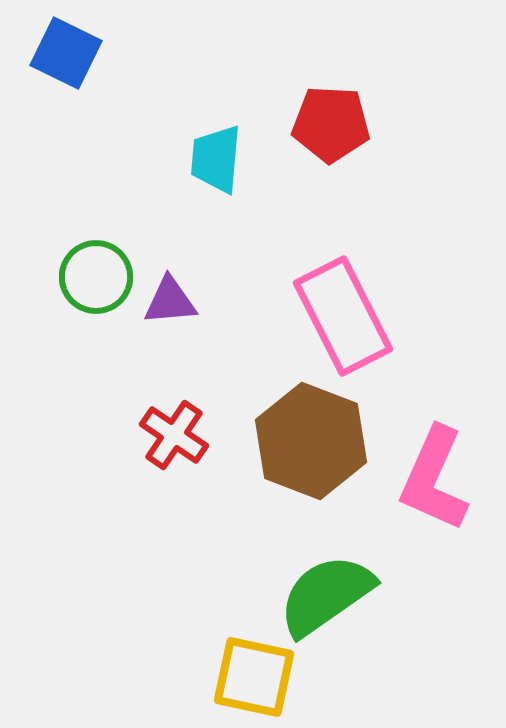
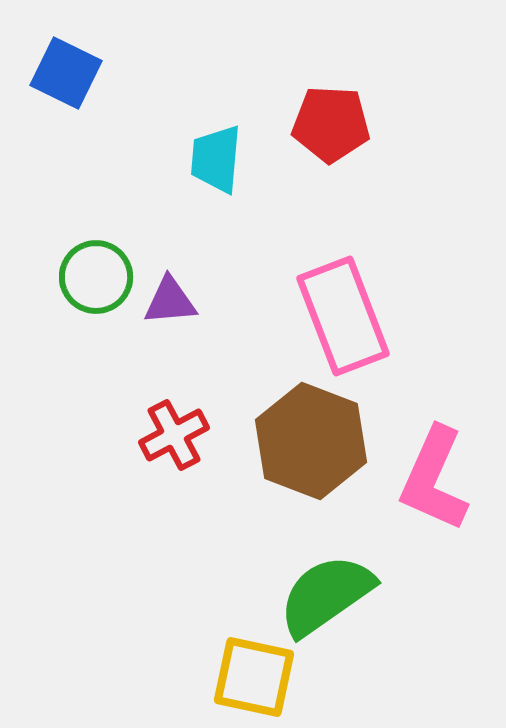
blue square: moved 20 px down
pink rectangle: rotated 6 degrees clockwise
red cross: rotated 28 degrees clockwise
